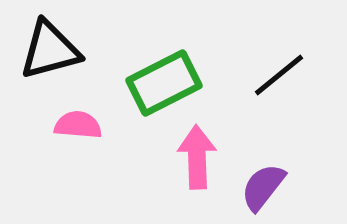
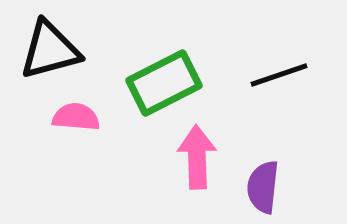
black line: rotated 20 degrees clockwise
pink semicircle: moved 2 px left, 8 px up
purple semicircle: rotated 32 degrees counterclockwise
